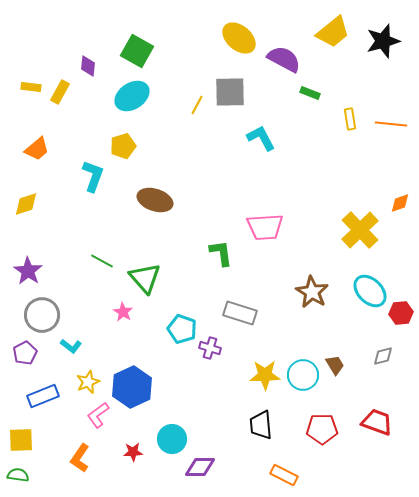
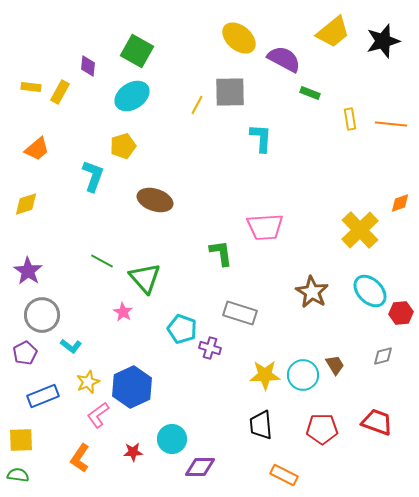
cyan L-shape at (261, 138): rotated 32 degrees clockwise
